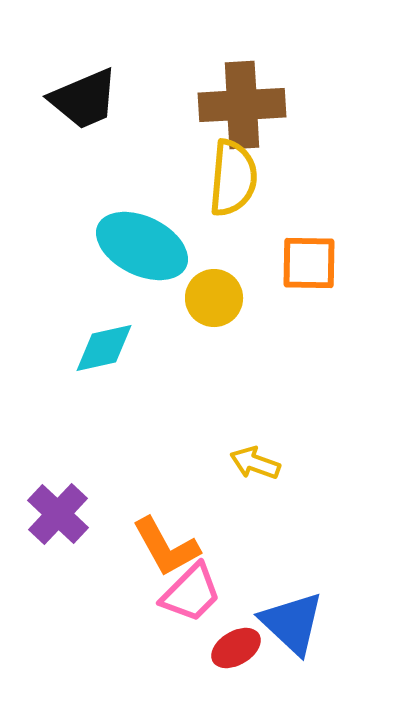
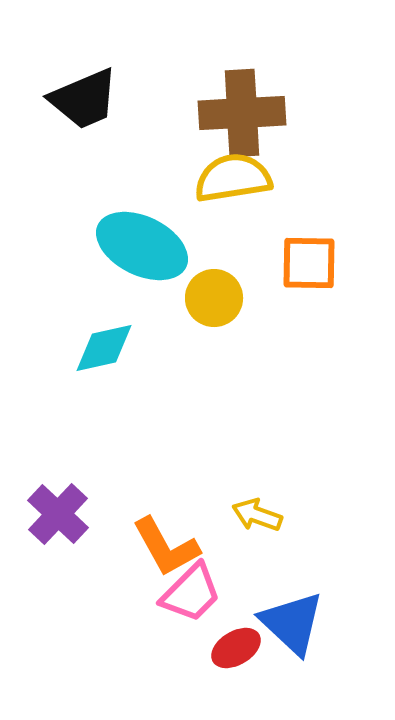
brown cross: moved 8 px down
yellow semicircle: rotated 104 degrees counterclockwise
yellow arrow: moved 2 px right, 52 px down
